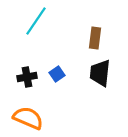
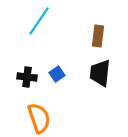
cyan line: moved 3 px right
brown rectangle: moved 3 px right, 2 px up
black cross: rotated 18 degrees clockwise
orange semicircle: moved 11 px right; rotated 48 degrees clockwise
